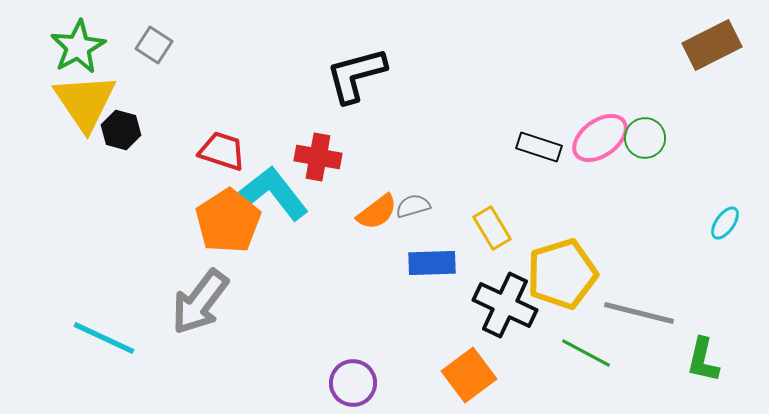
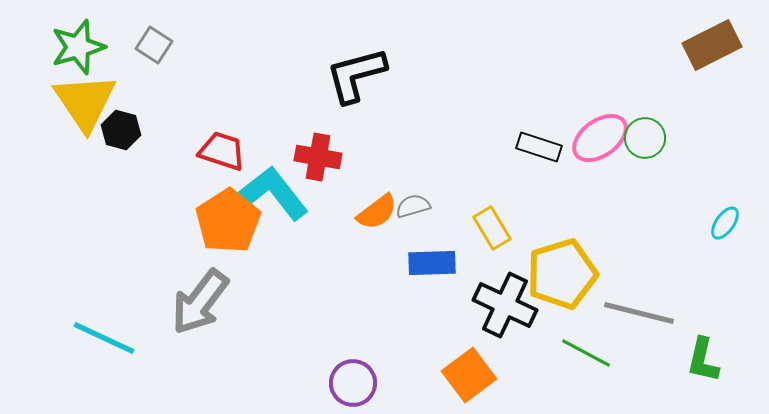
green star: rotated 12 degrees clockwise
